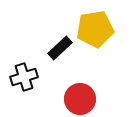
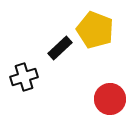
yellow pentagon: moved 1 px down; rotated 30 degrees clockwise
red circle: moved 30 px right
